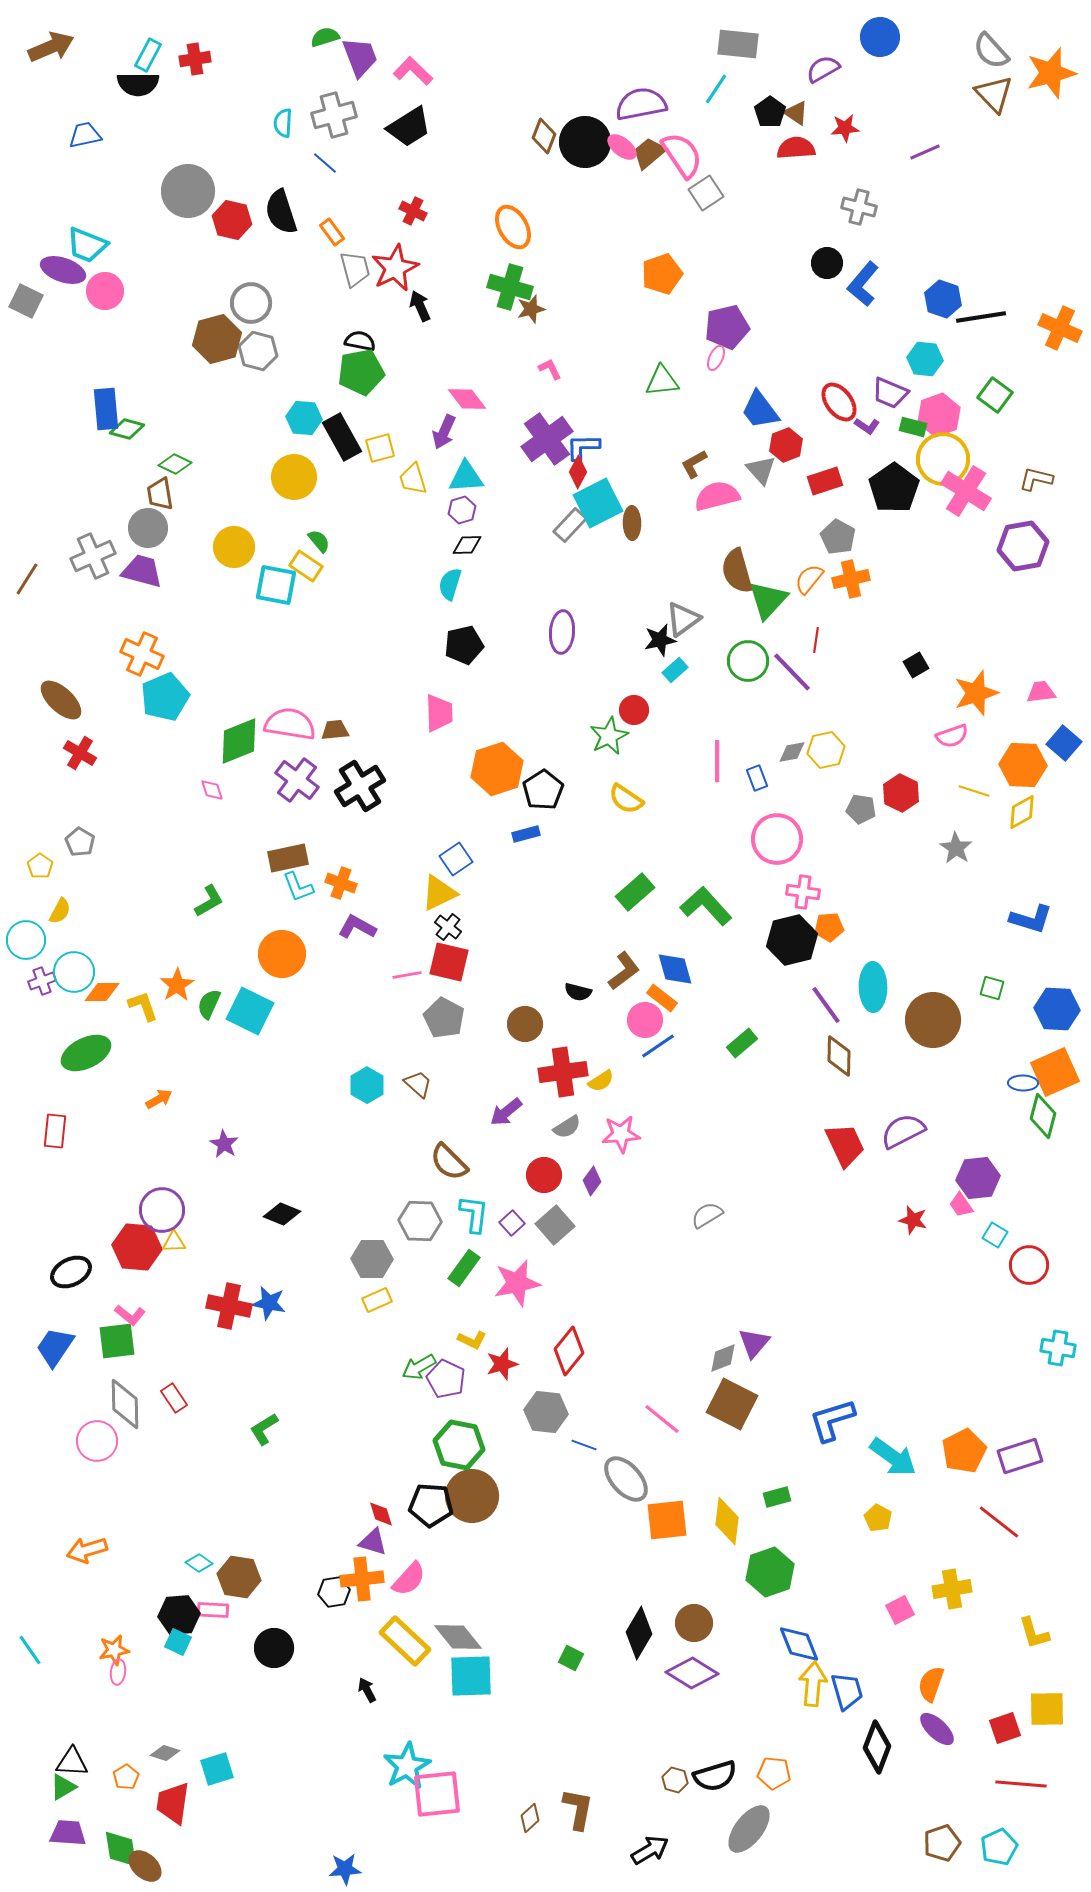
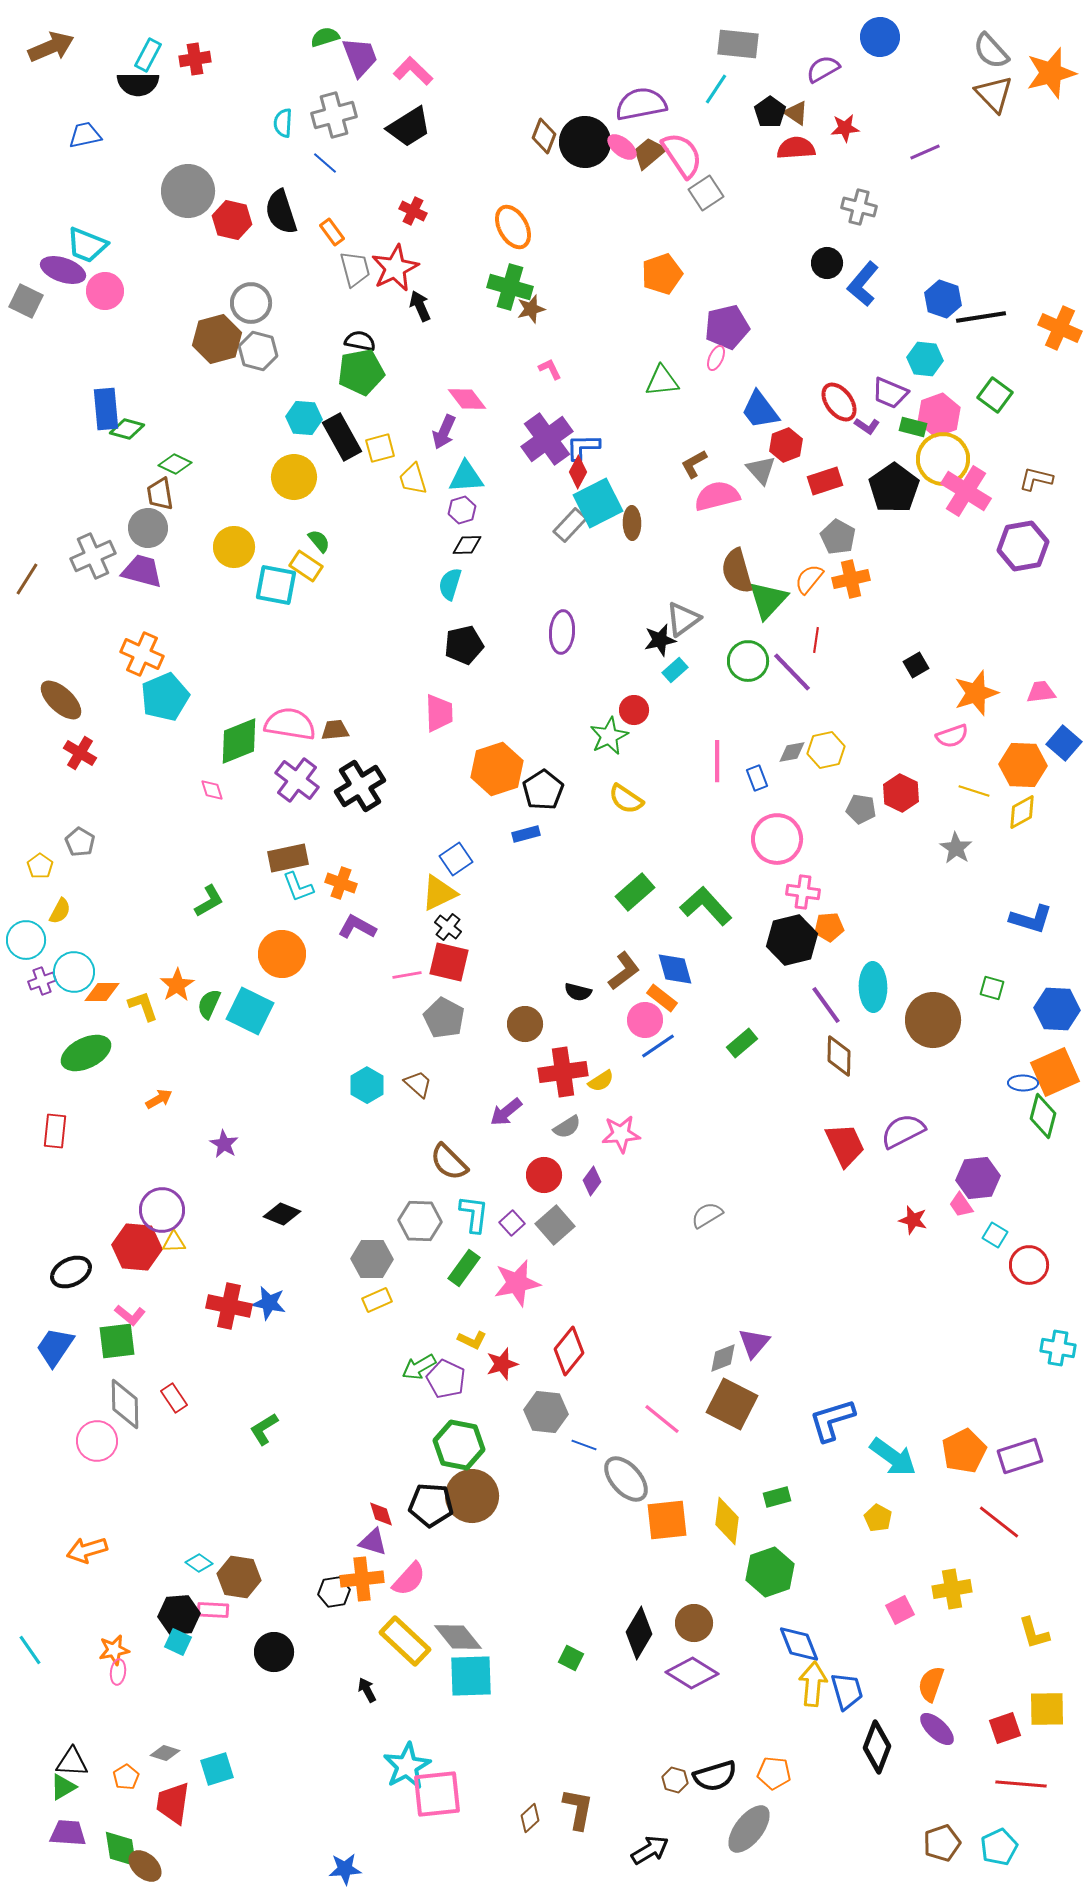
black circle at (274, 1648): moved 4 px down
